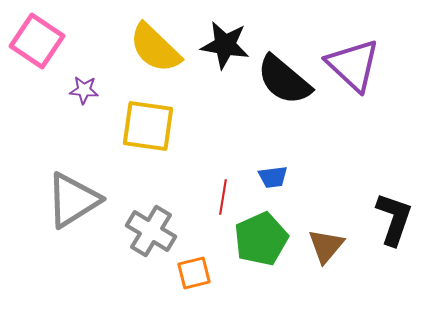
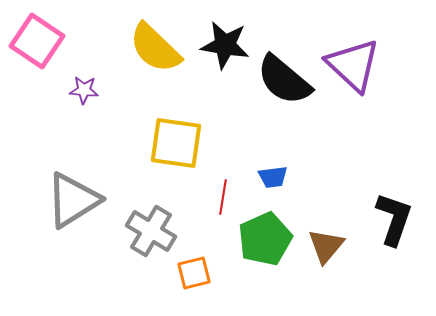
yellow square: moved 28 px right, 17 px down
green pentagon: moved 4 px right
